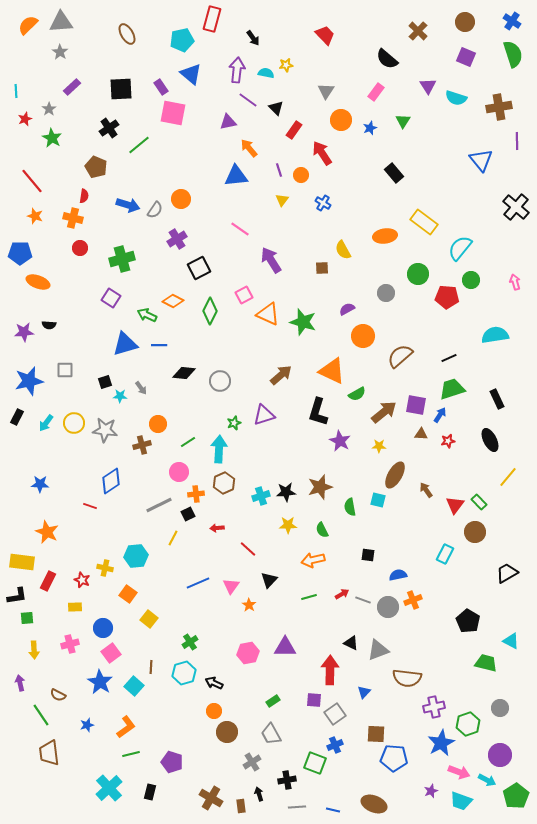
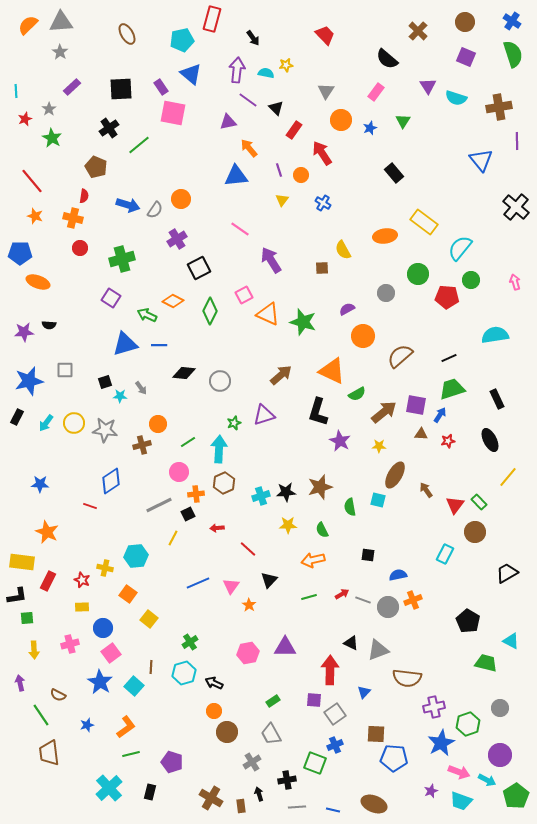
yellow rectangle at (75, 607): moved 7 px right
